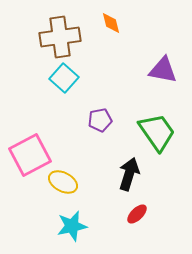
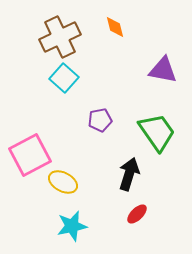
orange diamond: moved 4 px right, 4 px down
brown cross: rotated 18 degrees counterclockwise
